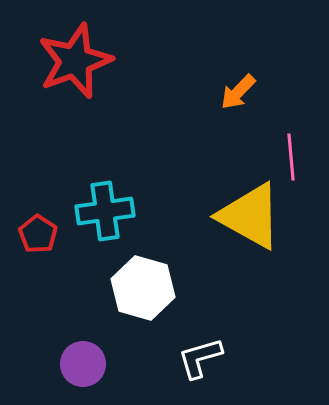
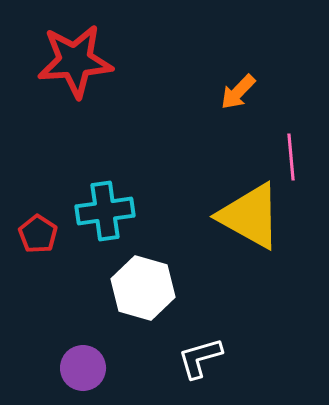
red star: rotated 16 degrees clockwise
purple circle: moved 4 px down
